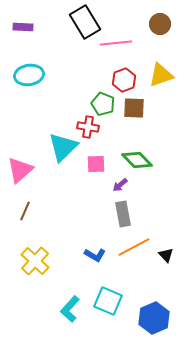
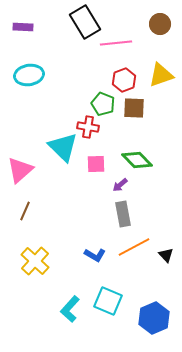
cyan triangle: rotated 32 degrees counterclockwise
